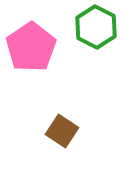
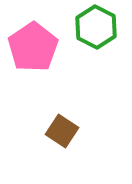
pink pentagon: moved 2 px right
